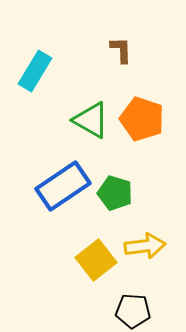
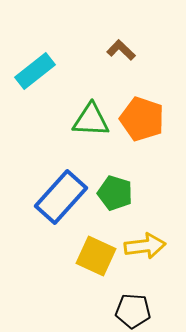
brown L-shape: rotated 44 degrees counterclockwise
cyan rectangle: rotated 21 degrees clockwise
green triangle: rotated 27 degrees counterclockwise
blue rectangle: moved 2 px left, 11 px down; rotated 14 degrees counterclockwise
yellow square: moved 4 px up; rotated 27 degrees counterclockwise
